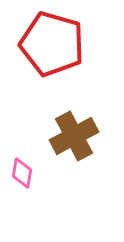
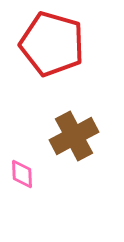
pink diamond: moved 1 px down; rotated 12 degrees counterclockwise
